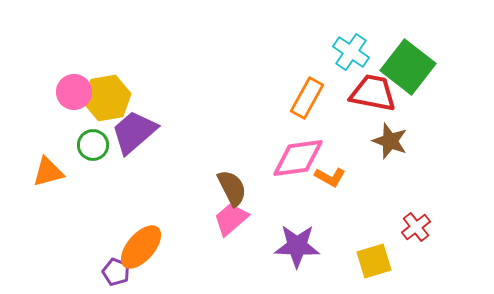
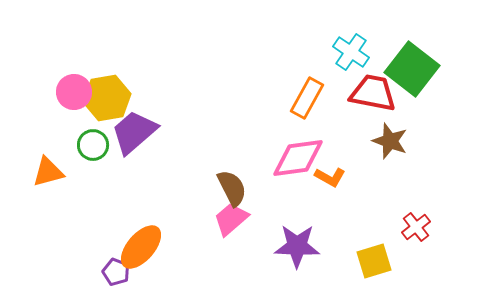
green square: moved 4 px right, 2 px down
